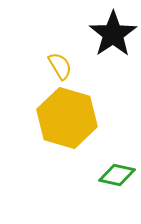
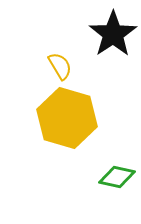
green diamond: moved 2 px down
